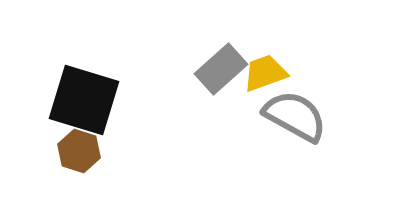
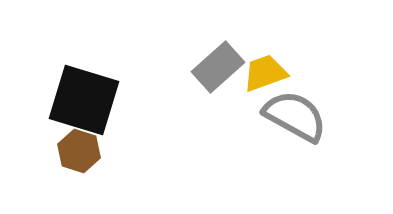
gray rectangle: moved 3 px left, 2 px up
